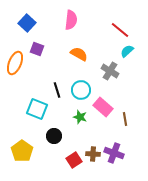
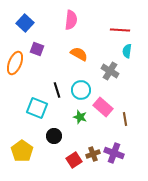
blue square: moved 2 px left
red line: rotated 36 degrees counterclockwise
cyan semicircle: rotated 40 degrees counterclockwise
cyan square: moved 1 px up
brown cross: rotated 24 degrees counterclockwise
